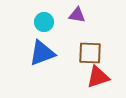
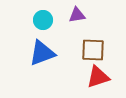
purple triangle: rotated 18 degrees counterclockwise
cyan circle: moved 1 px left, 2 px up
brown square: moved 3 px right, 3 px up
